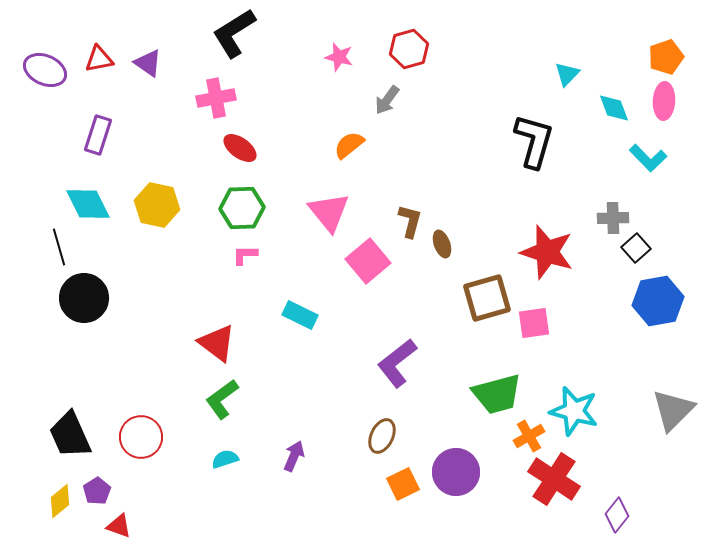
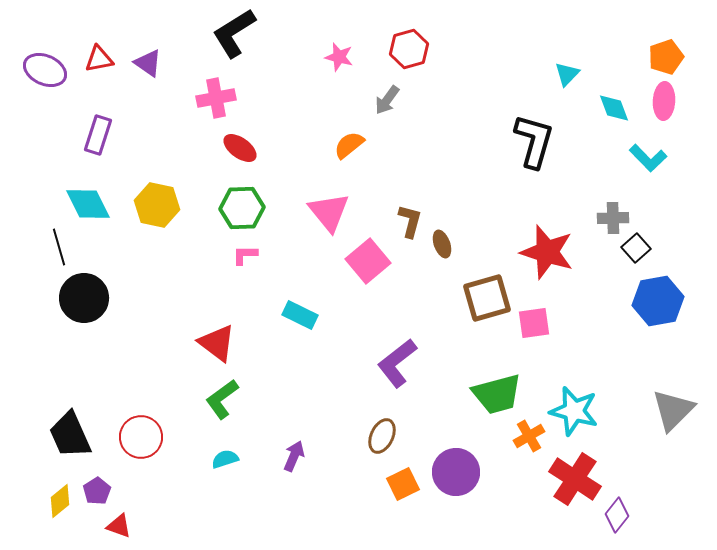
red cross at (554, 479): moved 21 px right
